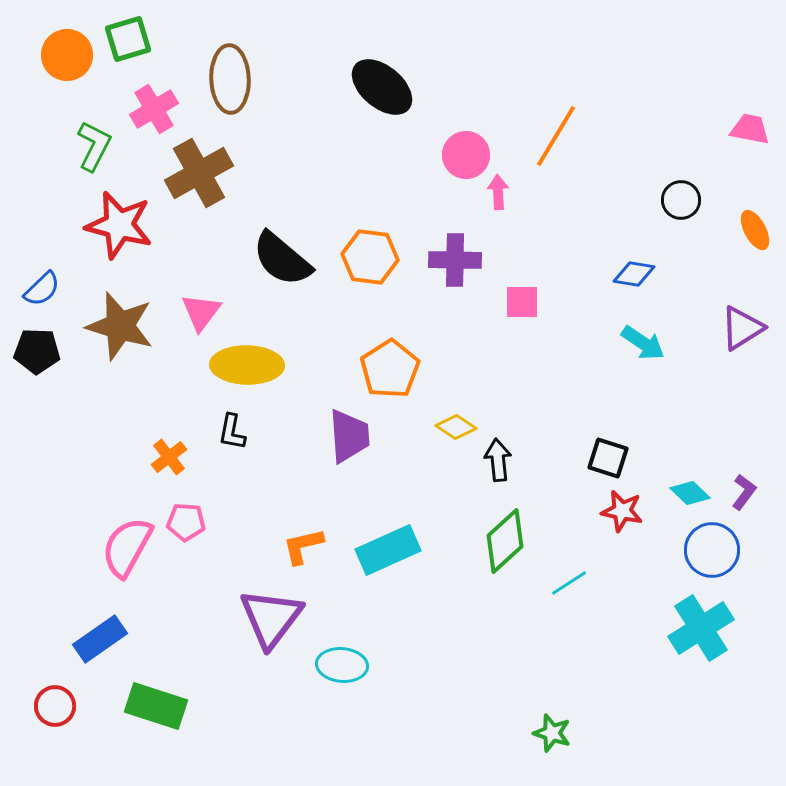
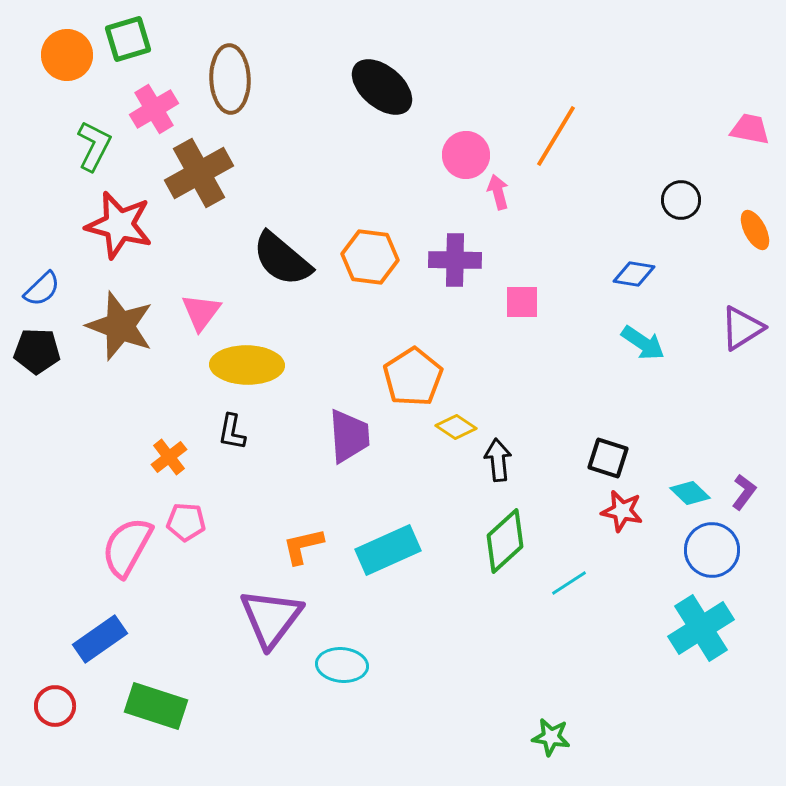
pink arrow at (498, 192): rotated 12 degrees counterclockwise
brown star at (120, 326): rotated 4 degrees clockwise
orange pentagon at (390, 369): moved 23 px right, 8 px down
green star at (552, 733): moved 1 px left, 4 px down; rotated 9 degrees counterclockwise
